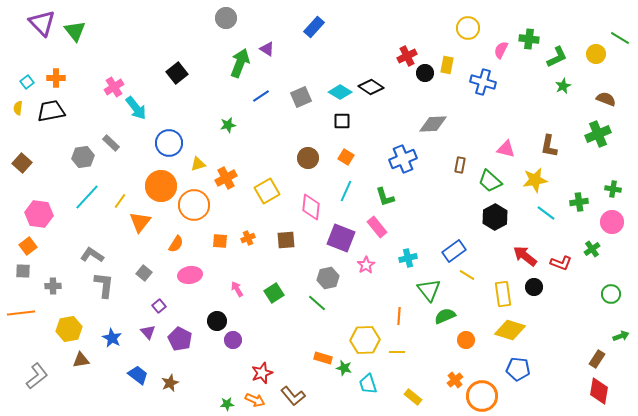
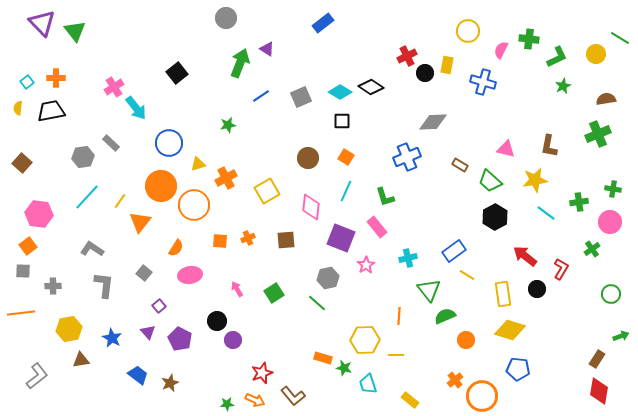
blue rectangle at (314, 27): moved 9 px right, 4 px up; rotated 10 degrees clockwise
yellow circle at (468, 28): moved 3 px down
brown semicircle at (606, 99): rotated 30 degrees counterclockwise
gray diamond at (433, 124): moved 2 px up
blue cross at (403, 159): moved 4 px right, 2 px up
brown rectangle at (460, 165): rotated 70 degrees counterclockwise
pink circle at (612, 222): moved 2 px left
orange semicircle at (176, 244): moved 4 px down
gray L-shape at (92, 255): moved 6 px up
red L-shape at (561, 263): moved 6 px down; rotated 80 degrees counterclockwise
black circle at (534, 287): moved 3 px right, 2 px down
yellow line at (397, 352): moved 1 px left, 3 px down
yellow rectangle at (413, 397): moved 3 px left, 3 px down
